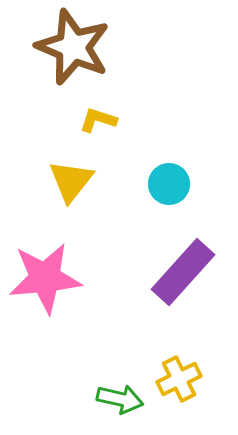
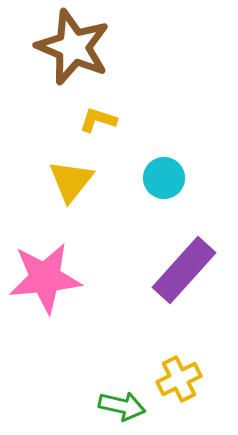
cyan circle: moved 5 px left, 6 px up
purple rectangle: moved 1 px right, 2 px up
green arrow: moved 2 px right, 7 px down
